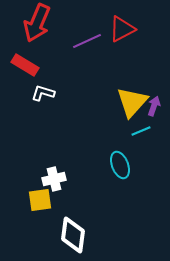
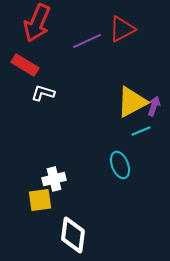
yellow triangle: rotated 20 degrees clockwise
